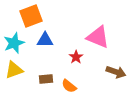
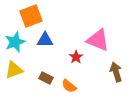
pink triangle: moved 3 px down
cyan star: moved 1 px right, 1 px up
brown arrow: rotated 126 degrees counterclockwise
brown rectangle: moved 1 px up; rotated 32 degrees clockwise
